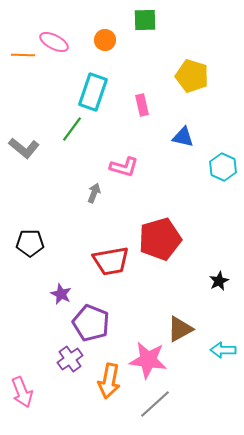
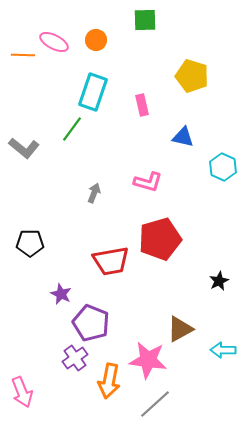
orange circle: moved 9 px left
pink L-shape: moved 24 px right, 15 px down
purple cross: moved 5 px right, 1 px up
